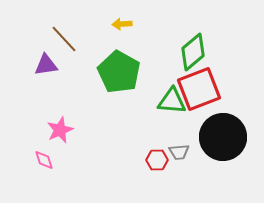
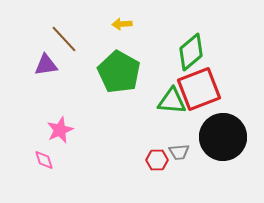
green diamond: moved 2 px left
